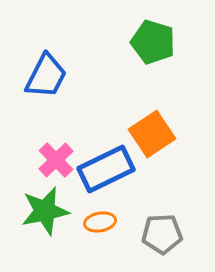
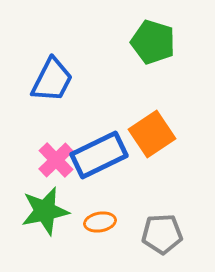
blue trapezoid: moved 6 px right, 4 px down
blue rectangle: moved 7 px left, 14 px up
